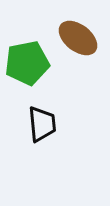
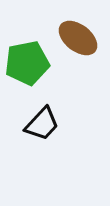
black trapezoid: rotated 48 degrees clockwise
